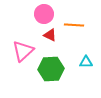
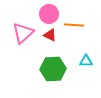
pink circle: moved 5 px right
pink triangle: moved 18 px up
cyan triangle: moved 1 px up
green hexagon: moved 2 px right
